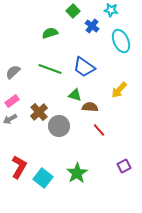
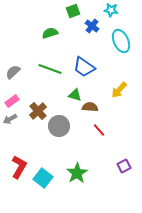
green square: rotated 24 degrees clockwise
brown cross: moved 1 px left, 1 px up
